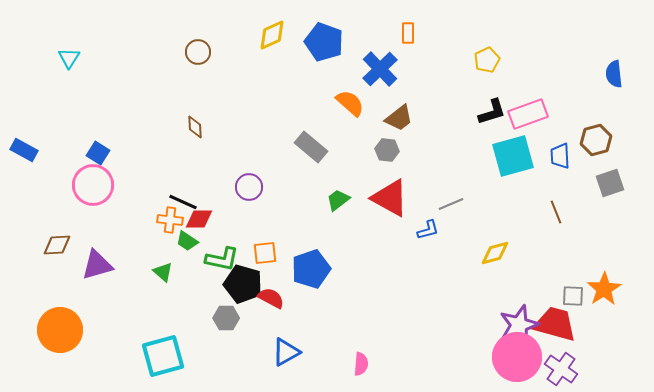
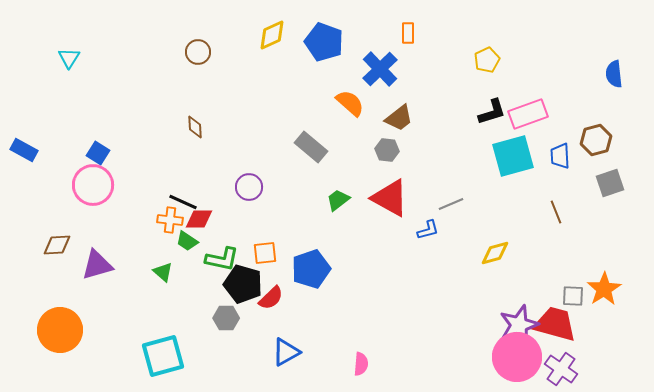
red semicircle at (271, 298): rotated 108 degrees clockwise
